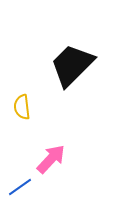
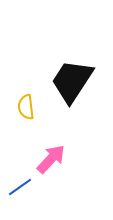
black trapezoid: moved 16 px down; rotated 12 degrees counterclockwise
yellow semicircle: moved 4 px right
